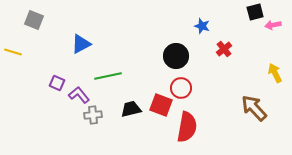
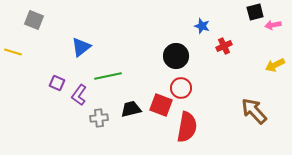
blue triangle: moved 3 px down; rotated 10 degrees counterclockwise
red cross: moved 3 px up; rotated 14 degrees clockwise
yellow arrow: moved 8 px up; rotated 90 degrees counterclockwise
purple L-shape: rotated 105 degrees counterclockwise
brown arrow: moved 3 px down
gray cross: moved 6 px right, 3 px down
